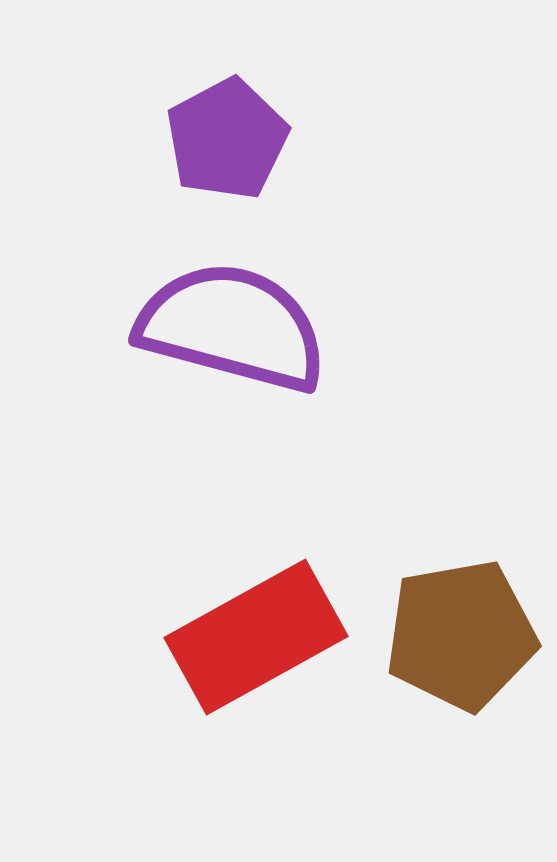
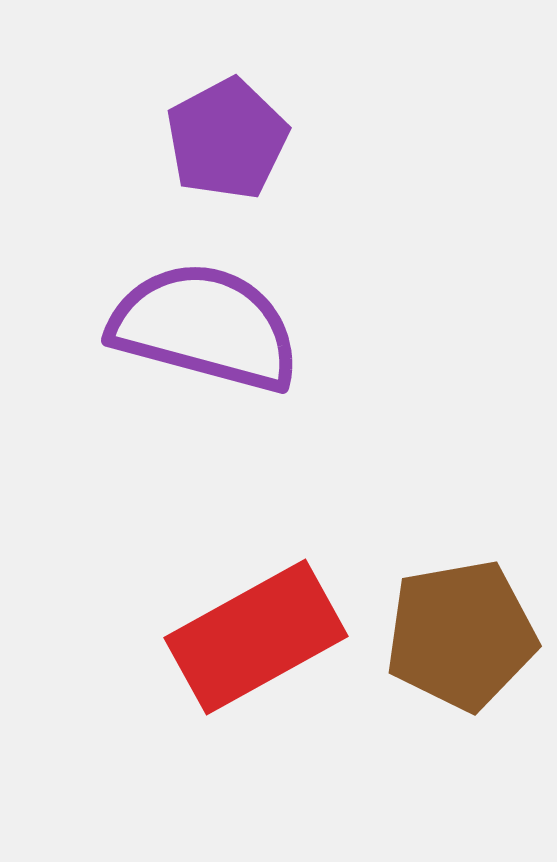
purple semicircle: moved 27 px left
